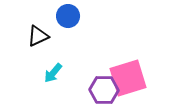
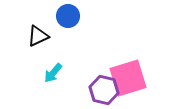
purple hexagon: rotated 12 degrees clockwise
